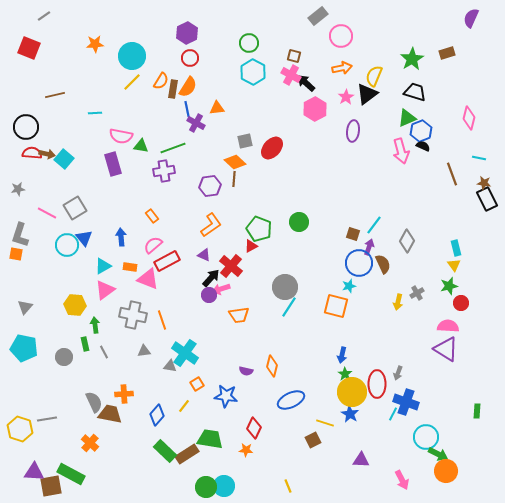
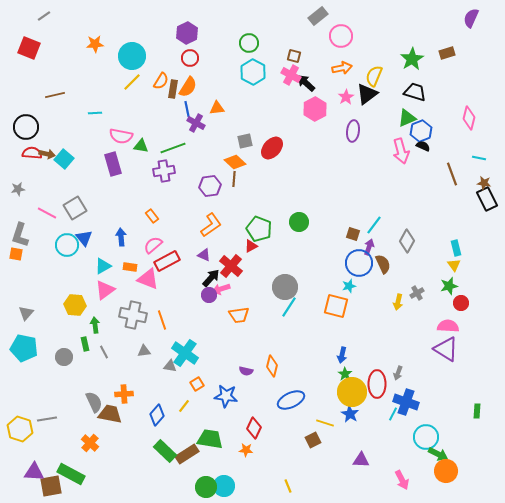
gray triangle at (25, 307): moved 1 px right, 6 px down
